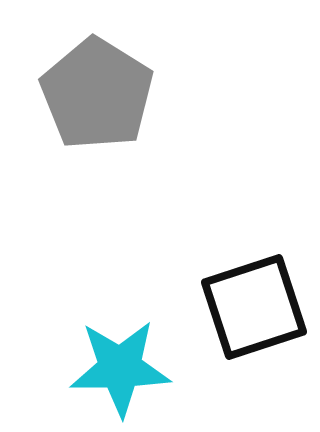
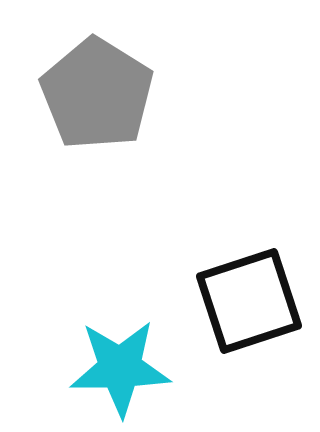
black square: moved 5 px left, 6 px up
